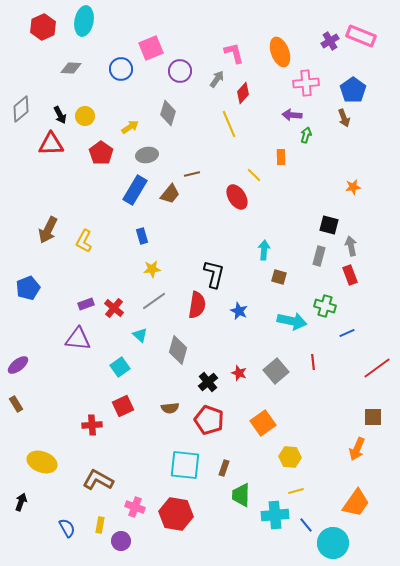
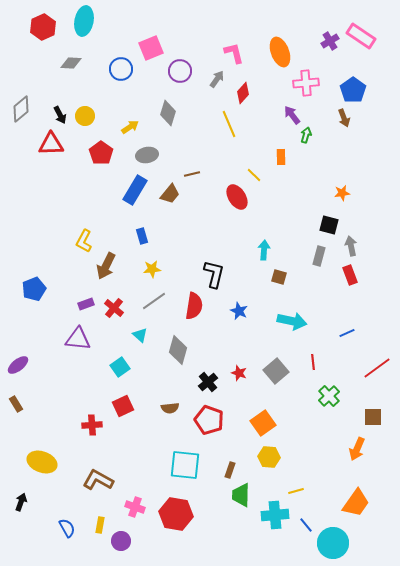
pink rectangle at (361, 36): rotated 12 degrees clockwise
gray diamond at (71, 68): moved 5 px up
purple arrow at (292, 115): rotated 48 degrees clockwise
orange star at (353, 187): moved 11 px left, 6 px down
brown arrow at (48, 230): moved 58 px right, 36 px down
blue pentagon at (28, 288): moved 6 px right, 1 px down
red semicircle at (197, 305): moved 3 px left, 1 px down
green cross at (325, 306): moved 4 px right, 90 px down; rotated 30 degrees clockwise
yellow hexagon at (290, 457): moved 21 px left
brown rectangle at (224, 468): moved 6 px right, 2 px down
